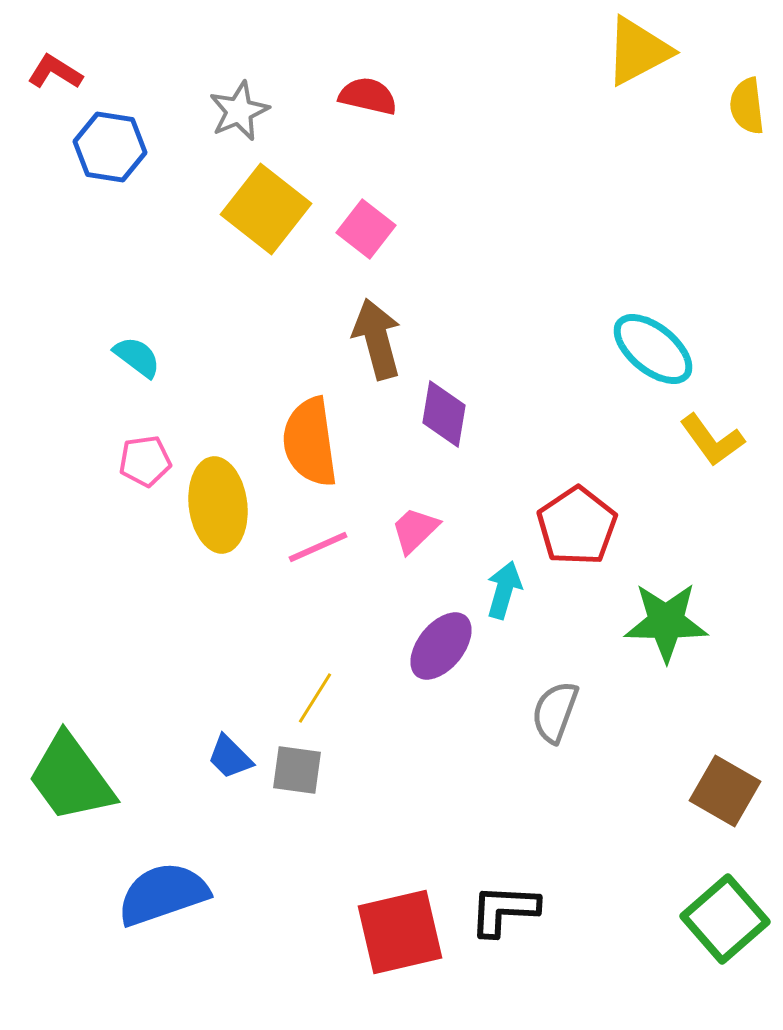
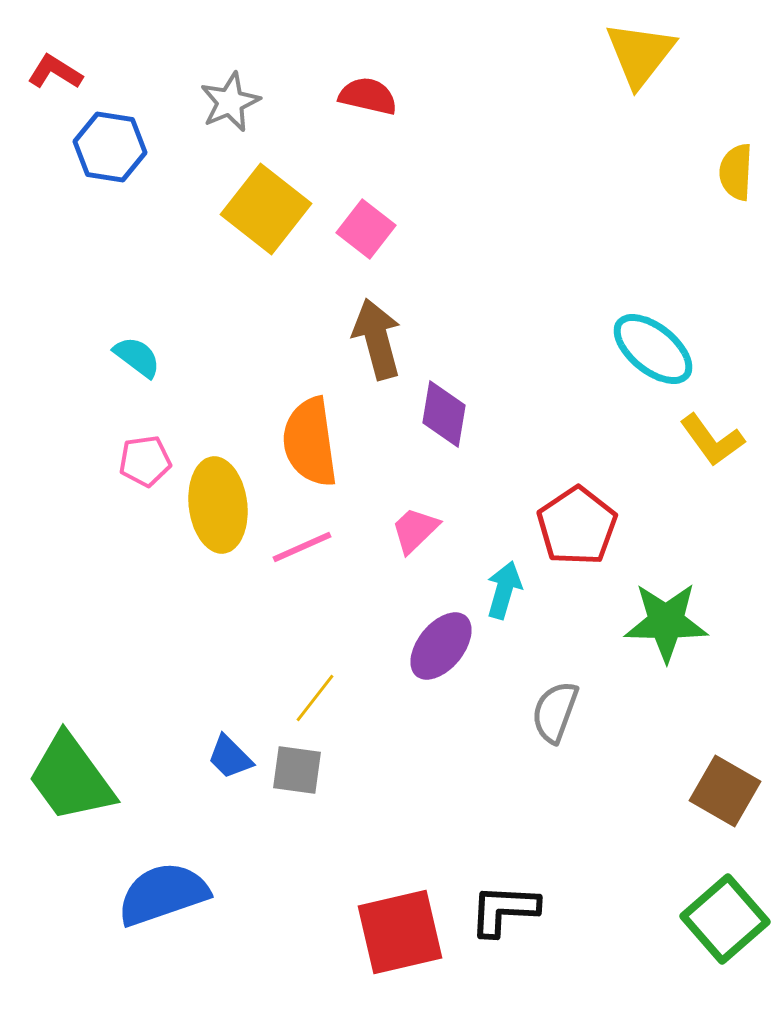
yellow triangle: moved 2 px right, 3 px down; rotated 24 degrees counterclockwise
yellow semicircle: moved 11 px left, 66 px down; rotated 10 degrees clockwise
gray star: moved 9 px left, 9 px up
pink line: moved 16 px left
yellow line: rotated 6 degrees clockwise
